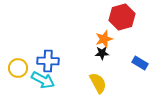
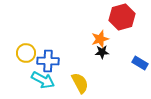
orange star: moved 4 px left
black star: moved 1 px up
yellow circle: moved 8 px right, 15 px up
yellow semicircle: moved 18 px left
